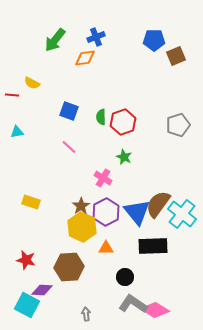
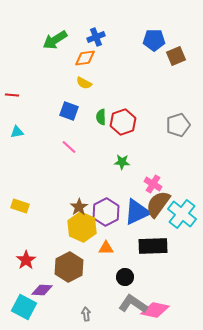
green arrow: rotated 20 degrees clockwise
yellow semicircle: moved 52 px right
green star: moved 2 px left, 5 px down; rotated 21 degrees counterclockwise
pink cross: moved 50 px right, 6 px down
yellow rectangle: moved 11 px left, 4 px down
brown star: moved 2 px left, 1 px down
blue triangle: rotated 44 degrees clockwise
red star: rotated 24 degrees clockwise
brown hexagon: rotated 24 degrees counterclockwise
cyan square: moved 3 px left, 2 px down
pink diamond: rotated 20 degrees counterclockwise
